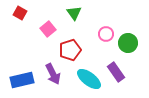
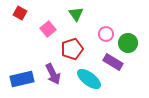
green triangle: moved 2 px right, 1 px down
red pentagon: moved 2 px right, 1 px up
purple rectangle: moved 3 px left, 10 px up; rotated 24 degrees counterclockwise
blue rectangle: moved 1 px up
